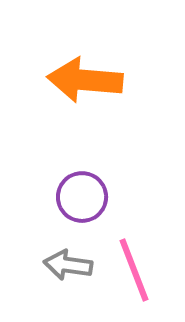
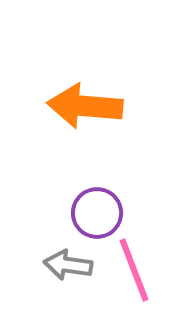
orange arrow: moved 26 px down
purple circle: moved 15 px right, 16 px down
